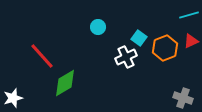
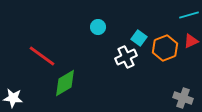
red line: rotated 12 degrees counterclockwise
white star: rotated 24 degrees clockwise
